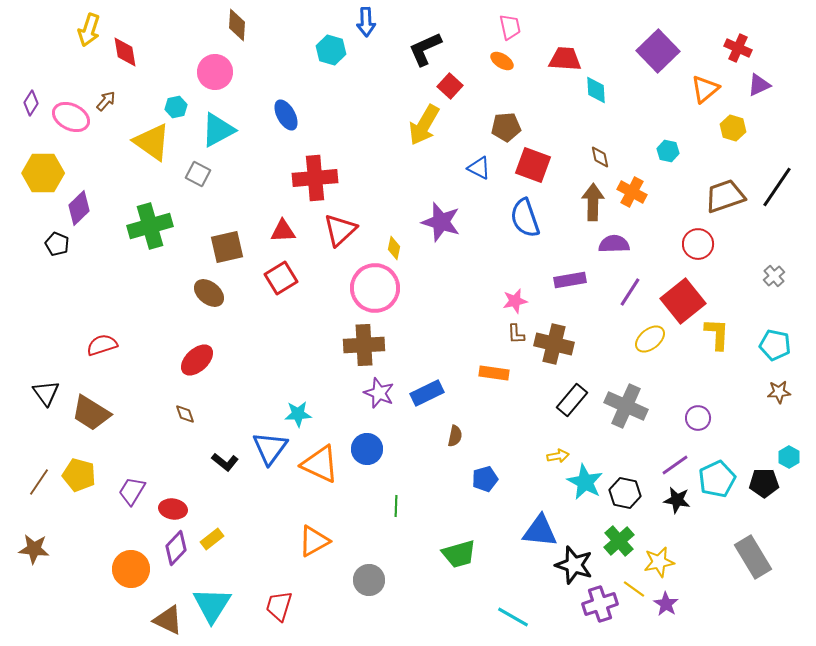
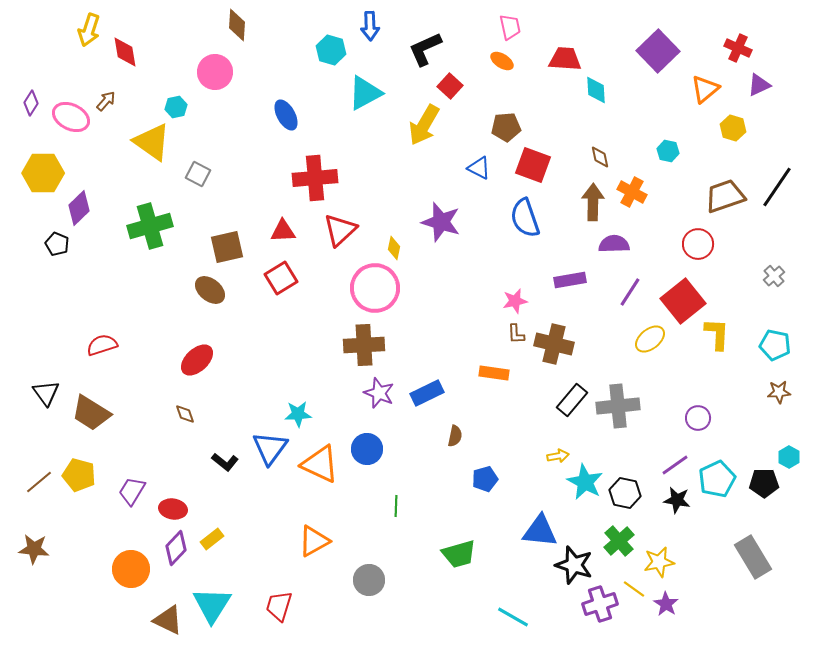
blue arrow at (366, 22): moved 4 px right, 4 px down
cyan triangle at (218, 130): moved 147 px right, 37 px up
brown ellipse at (209, 293): moved 1 px right, 3 px up
gray cross at (626, 406): moved 8 px left; rotated 30 degrees counterclockwise
brown line at (39, 482): rotated 16 degrees clockwise
